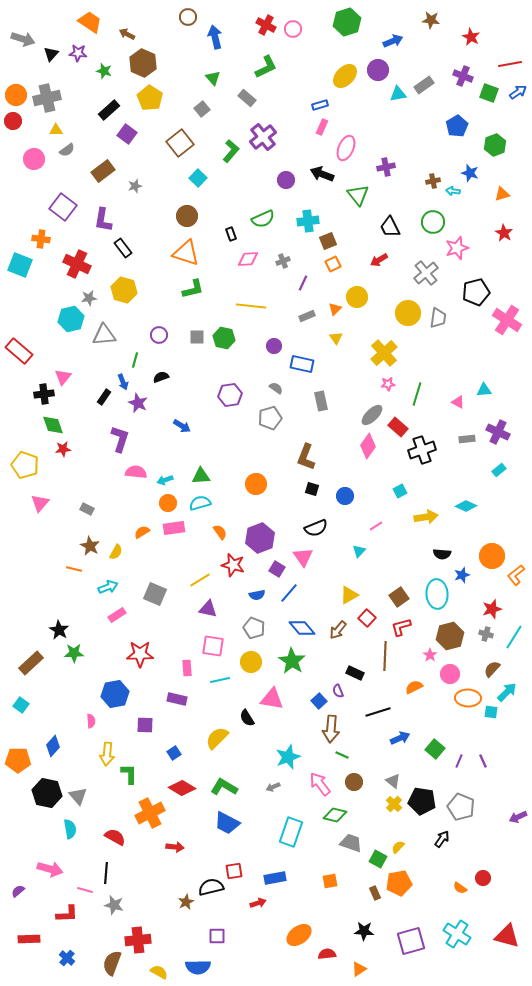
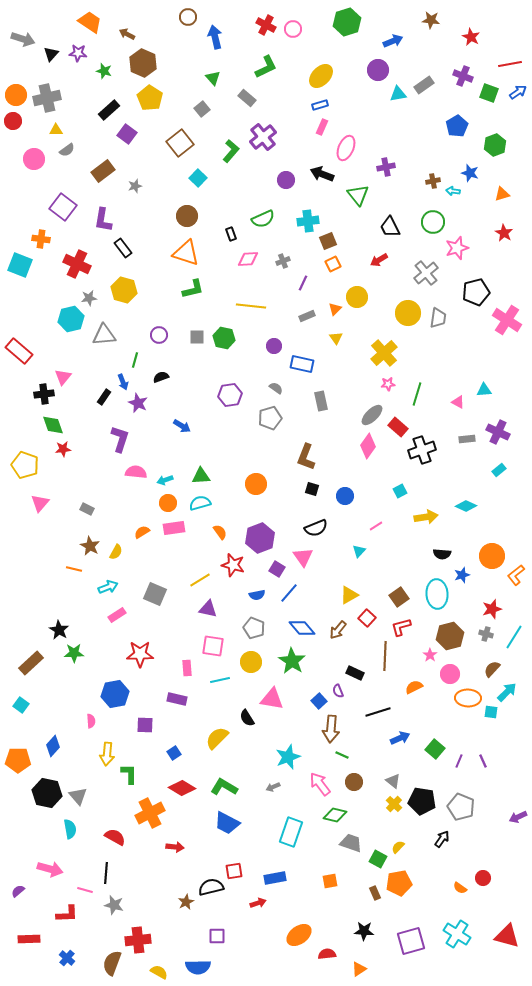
yellow ellipse at (345, 76): moved 24 px left
